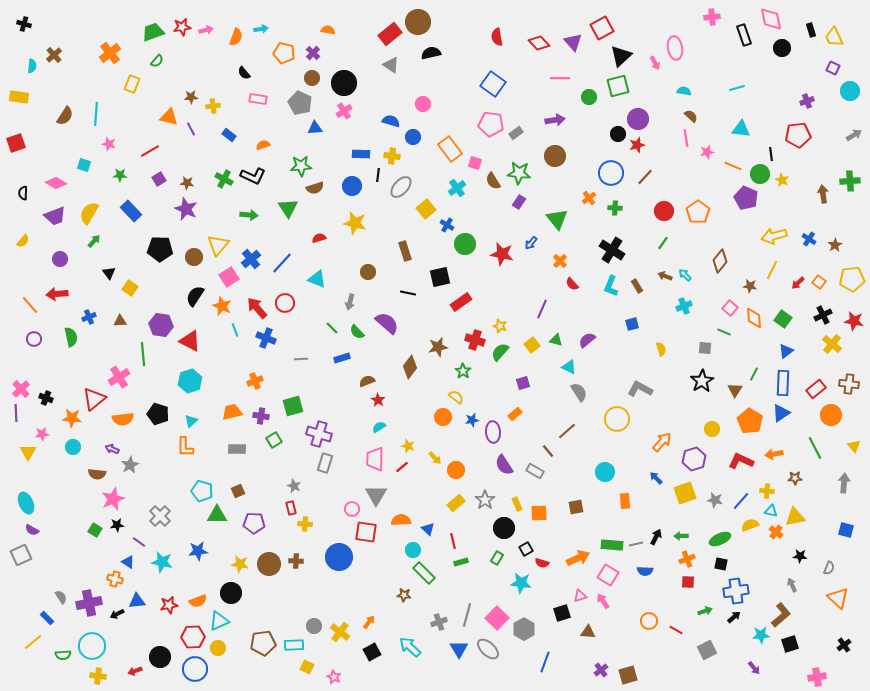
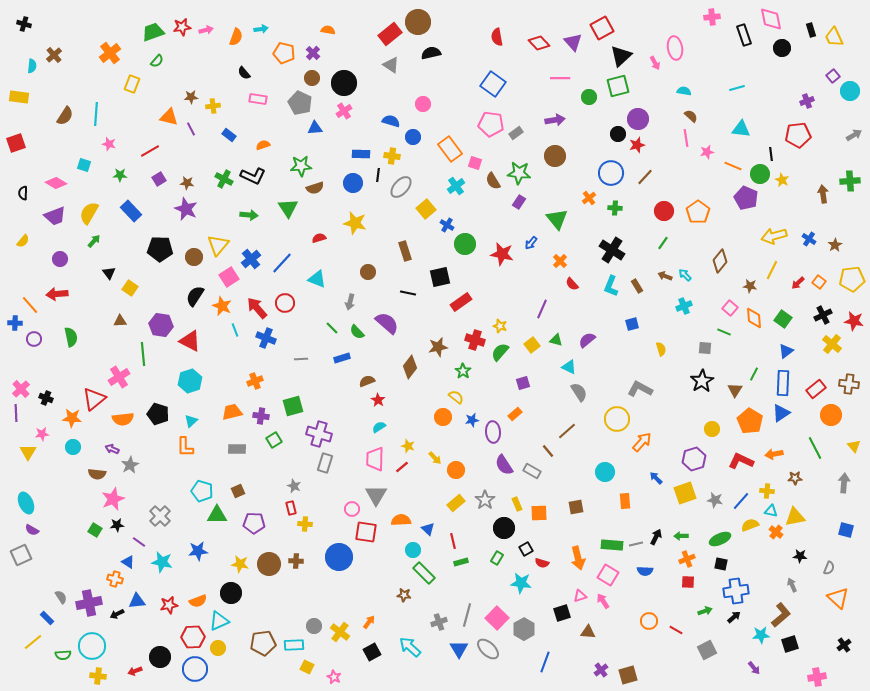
purple square at (833, 68): moved 8 px down; rotated 24 degrees clockwise
blue circle at (352, 186): moved 1 px right, 3 px up
cyan cross at (457, 188): moved 1 px left, 2 px up
blue cross at (89, 317): moved 74 px left, 6 px down; rotated 24 degrees clockwise
orange arrow at (662, 442): moved 20 px left
gray rectangle at (535, 471): moved 3 px left
orange arrow at (578, 558): rotated 100 degrees clockwise
